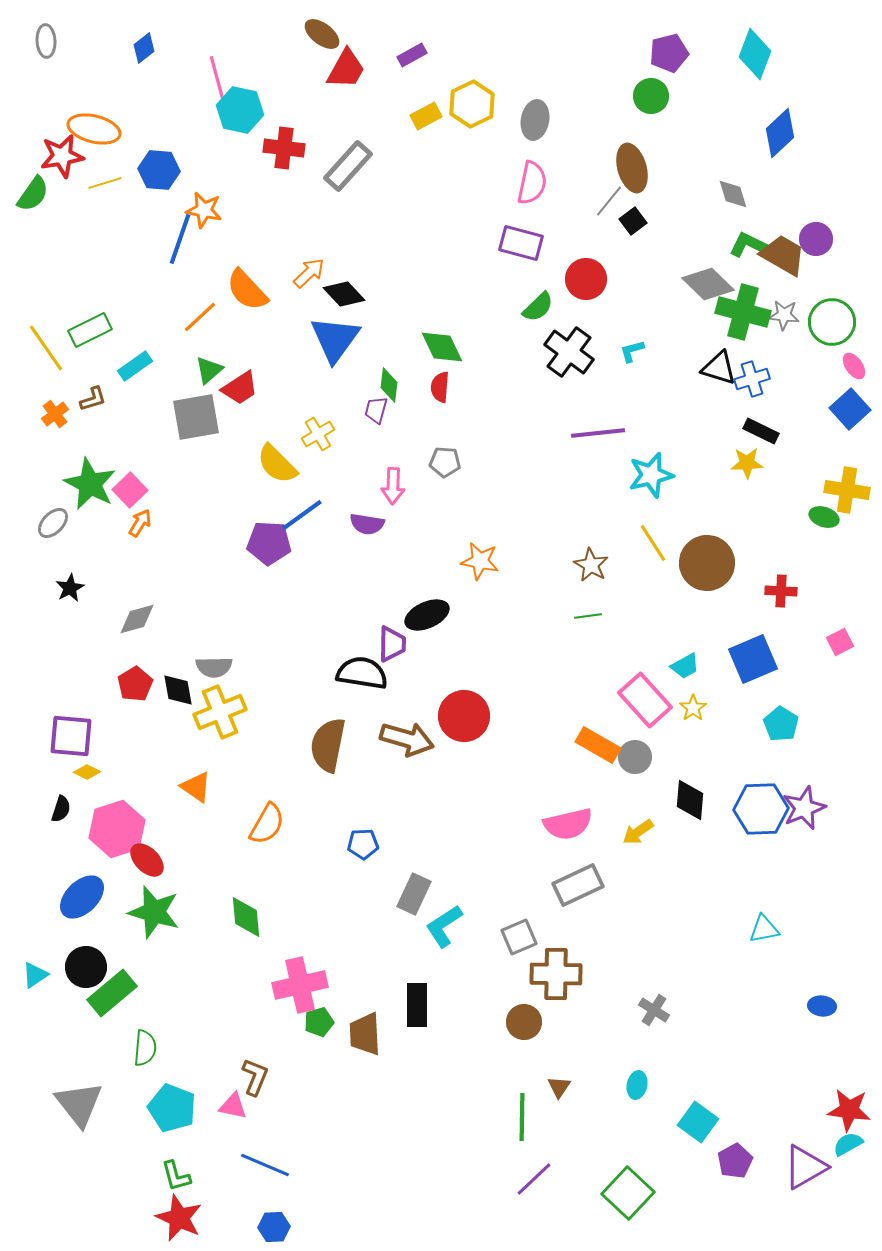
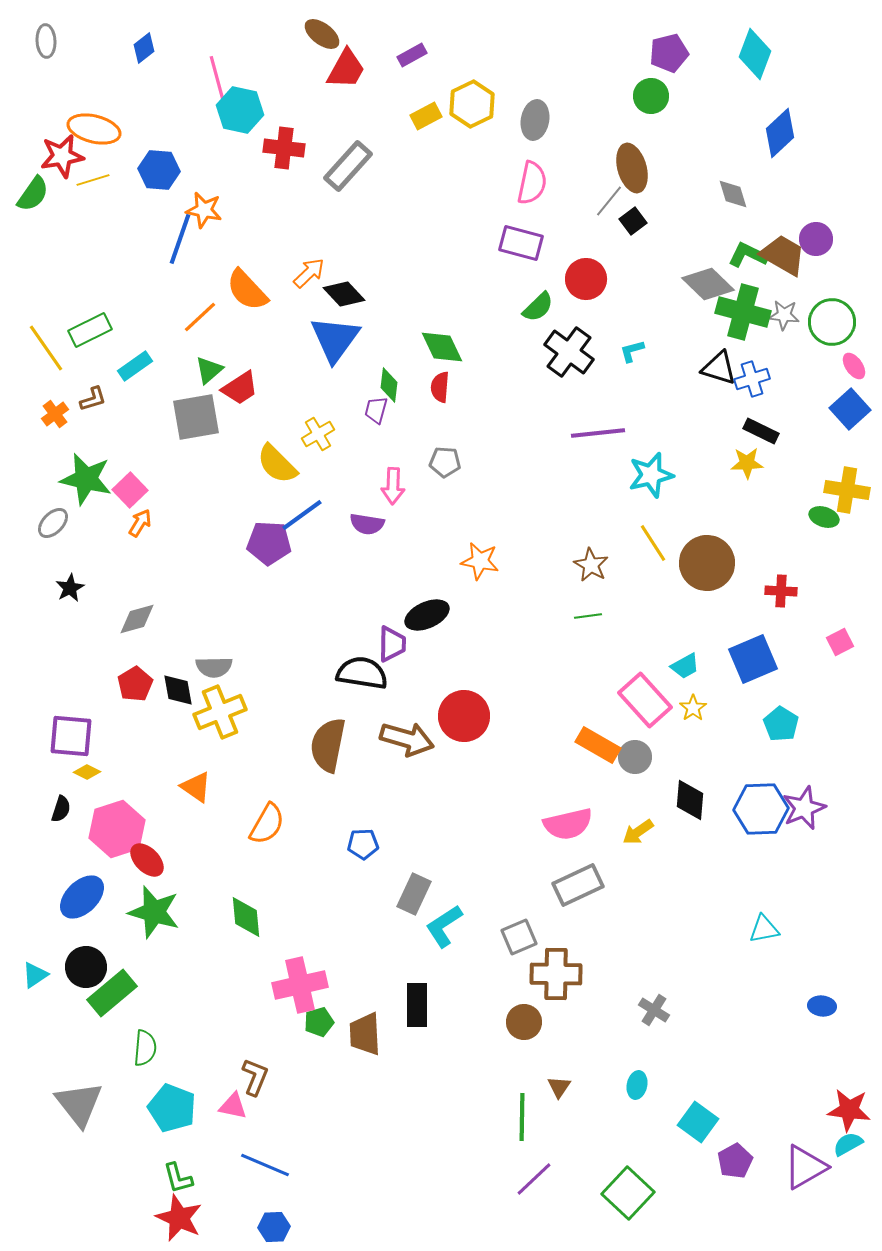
yellow line at (105, 183): moved 12 px left, 3 px up
green L-shape at (749, 245): moved 1 px left, 10 px down
green star at (90, 484): moved 4 px left, 5 px up; rotated 14 degrees counterclockwise
green L-shape at (176, 1176): moved 2 px right, 2 px down
